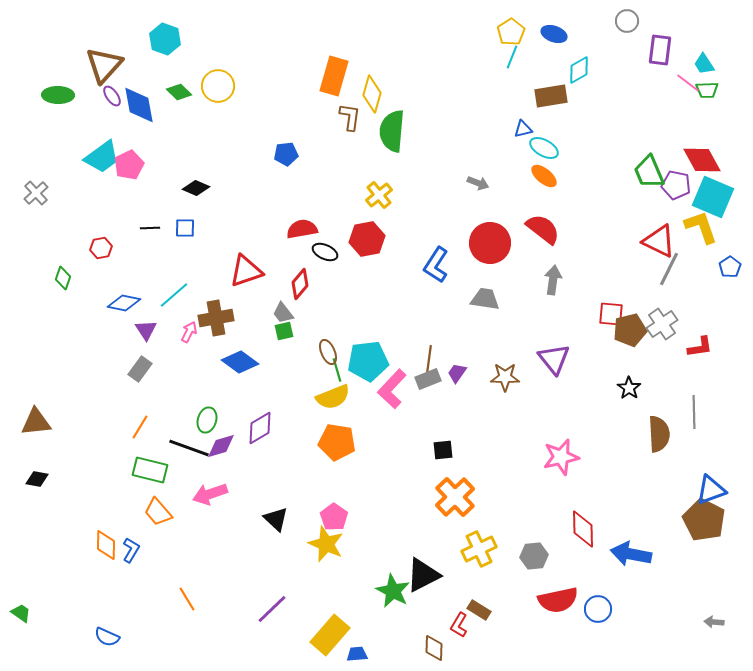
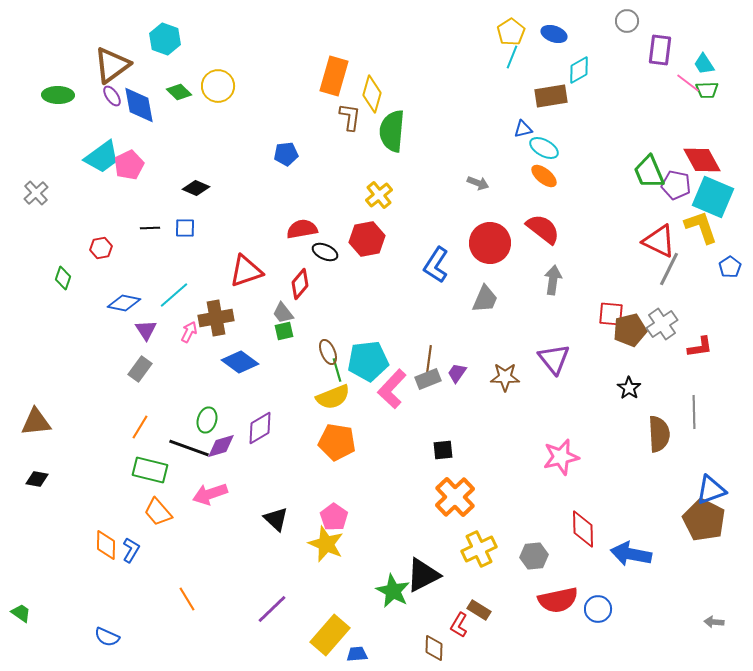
brown triangle at (104, 65): moved 8 px right; rotated 12 degrees clockwise
gray trapezoid at (485, 299): rotated 104 degrees clockwise
